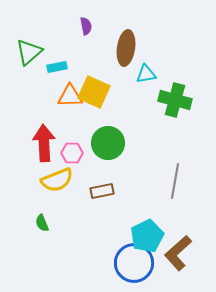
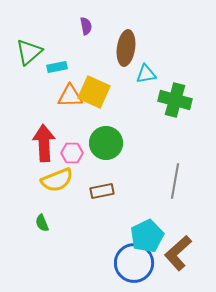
green circle: moved 2 px left
